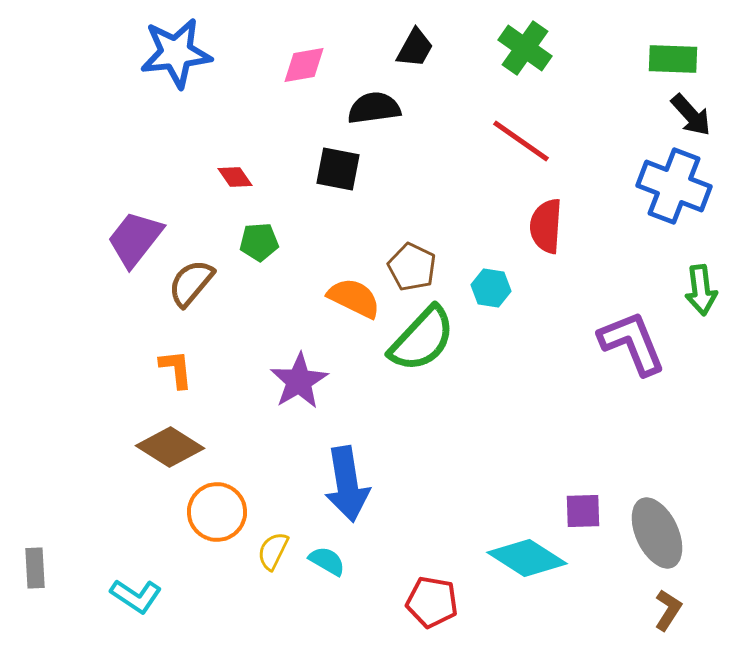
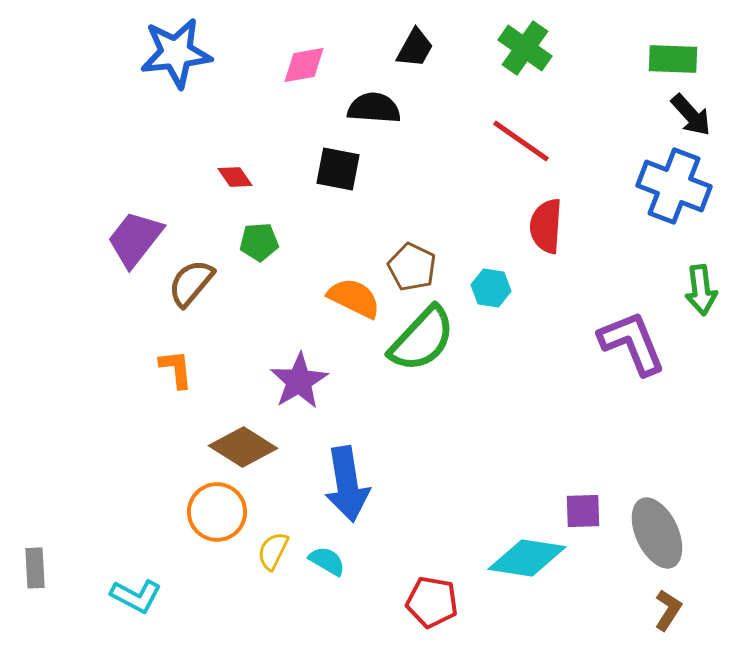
black semicircle: rotated 12 degrees clockwise
brown diamond: moved 73 px right
cyan diamond: rotated 24 degrees counterclockwise
cyan L-shape: rotated 6 degrees counterclockwise
